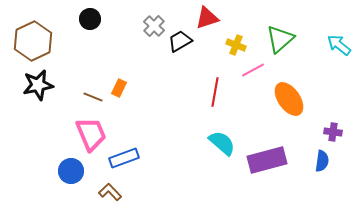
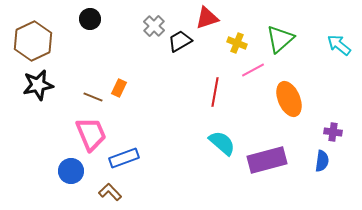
yellow cross: moved 1 px right, 2 px up
orange ellipse: rotated 12 degrees clockwise
